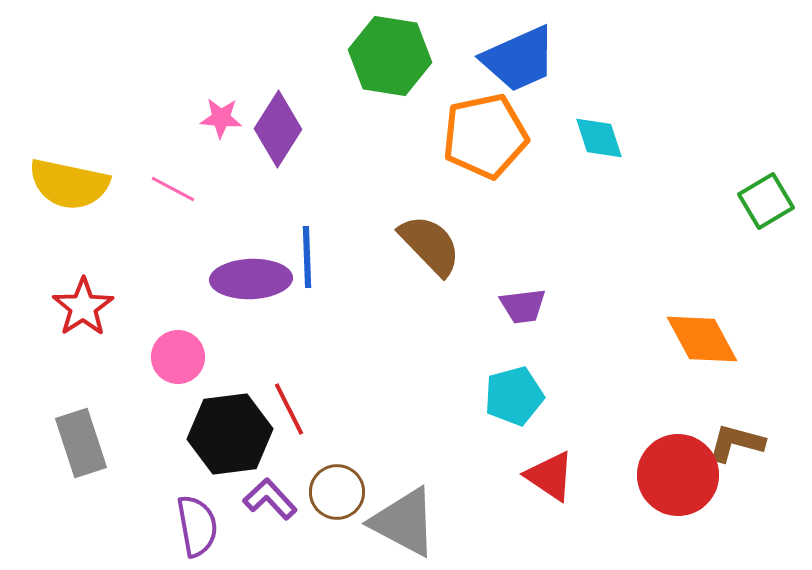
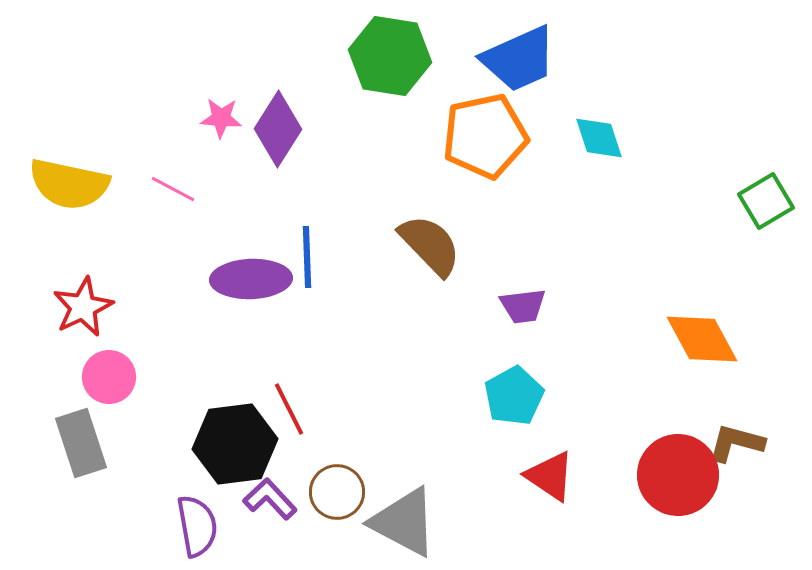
red star: rotated 8 degrees clockwise
pink circle: moved 69 px left, 20 px down
cyan pentagon: rotated 14 degrees counterclockwise
black hexagon: moved 5 px right, 10 px down
